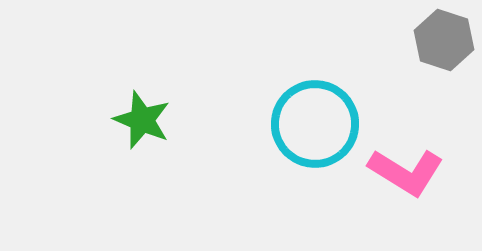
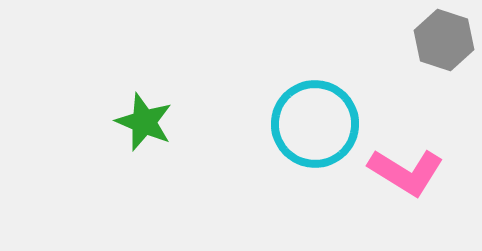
green star: moved 2 px right, 2 px down
